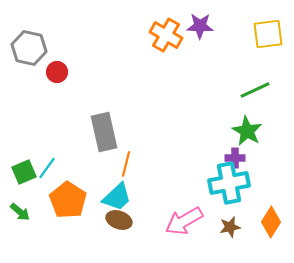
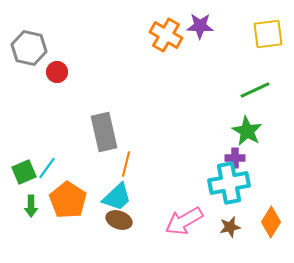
green arrow: moved 11 px right, 6 px up; rotated 50 degrees clockwise
